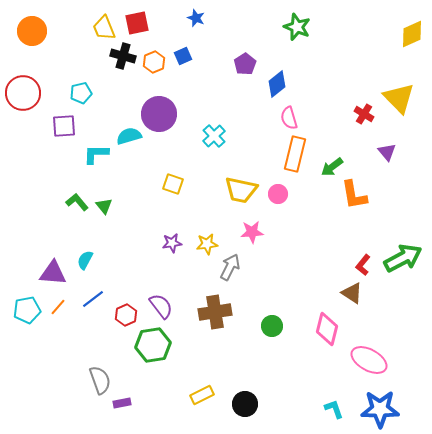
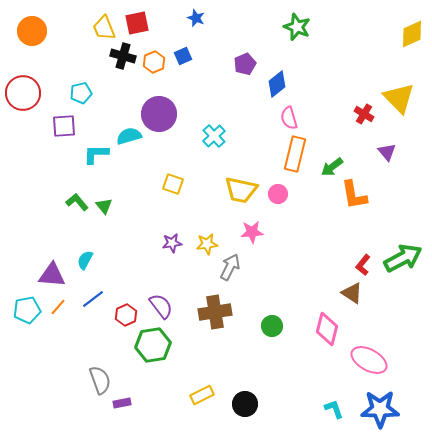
purple pentagon at (245, 64): rotated 10 degrees clockwise
purple triangle at (53, 273): moved 1 px left, 2 px down
